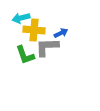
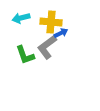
yellow cross: moved 17 px right, 8 px up
gray L-shape: rotated 35 degrees counterclockwise
